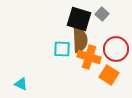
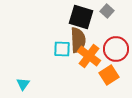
gray square: moved 5 px right, 3 px up
black square: moved 2 px right, 2 px up
brown semicircle: moved 2 px left
orange cross: moved 1 px up; rotated 20 degrees clockwise
orange square: rotated 24 degrees clockwise
cyan triangle: moved 2 px right; rotated 40 degrees clockwise
